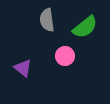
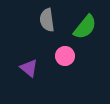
green semicircle: rotated 12 degrees counterclockwise
purple triangle: moved 6 px right
